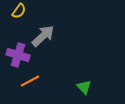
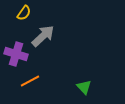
yellow semicircle: moved 5 px right, 2 px down
purple cross: moved 2 px left, 1 px up
